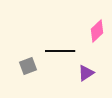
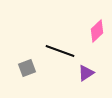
black line: rotated 20 degrees clockwise
gray square: moved 1 px left, 2 px down
